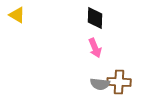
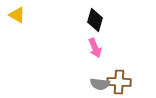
black diamond: moved 2 px down; rotated 15 degrees clockwise
